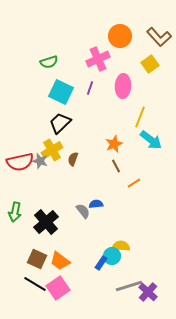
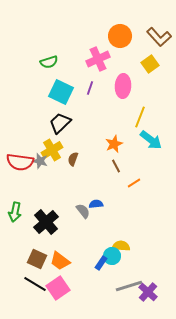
red semicircle: rotated 20 degrees clockwise
